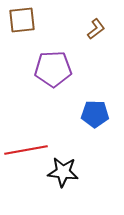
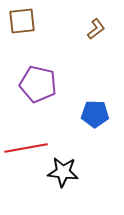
brown square: moved 1 px down
purple pentagon: moved 15 px left, 15 px down; rotated 15 degrees clockwise
red line: moved 2 px up
